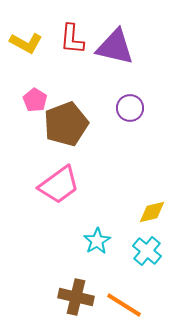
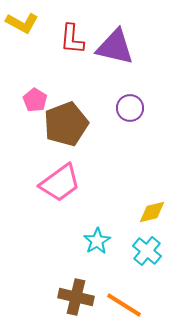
yellow L-shape: moved 4 px left, 20 px up
pink trapezoid: moved 1 px right, 2 px up
